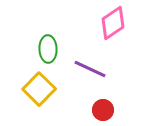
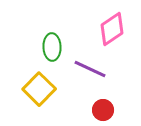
pink diamond: moved 1 px left, 6 px down
green ellipse: moved 4 px right, 2 px up
